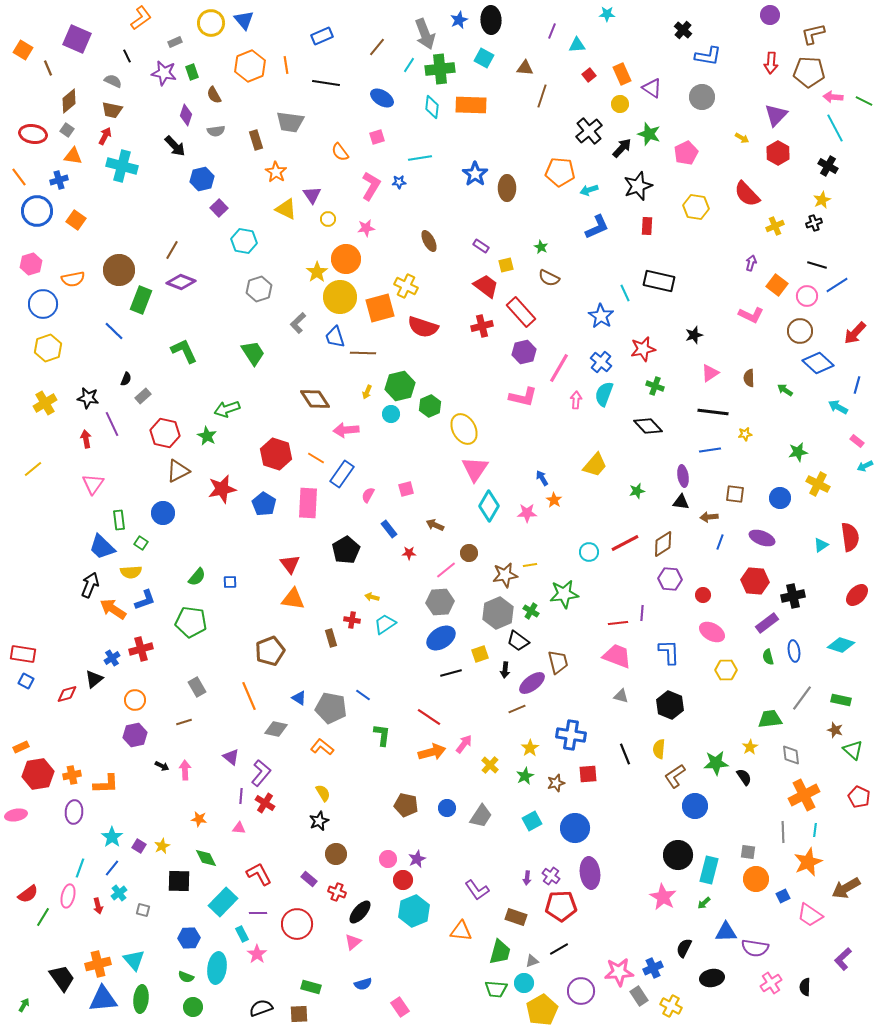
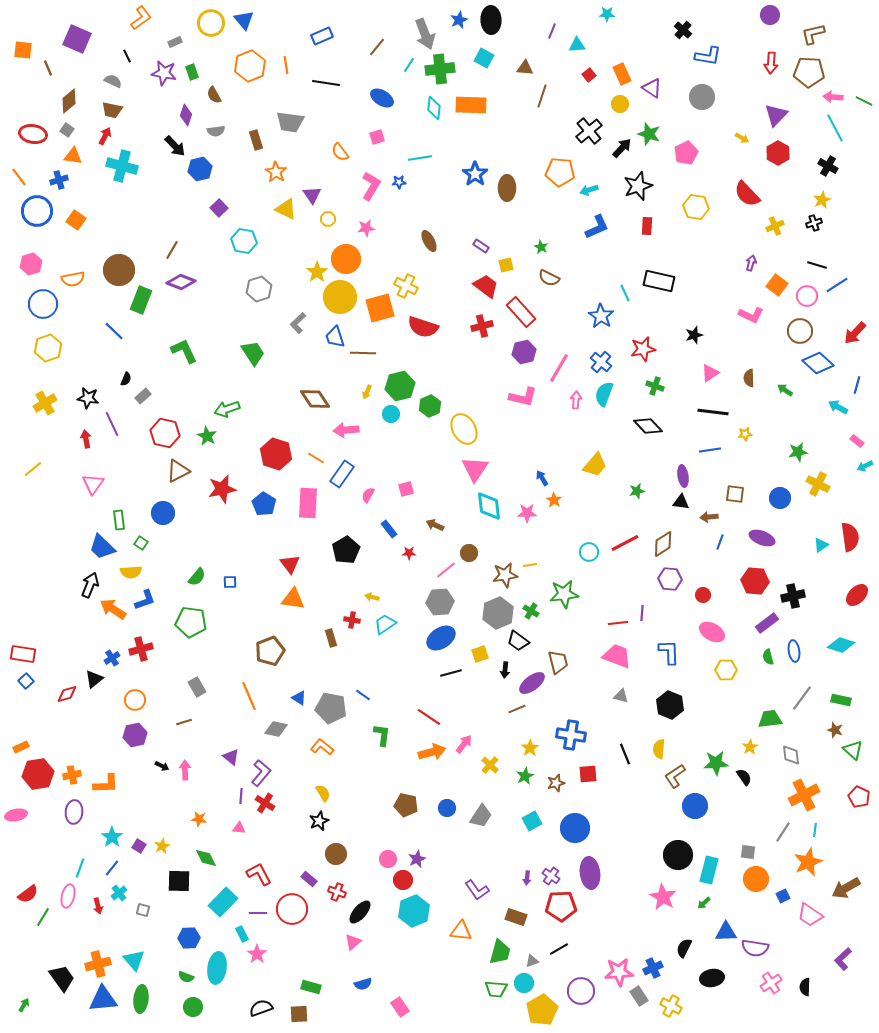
orange square at (23, 50): rotated 24 degrees counterclockwise
cyan diamond at (432, 107): moved 2 px right, 1 px down
blue hexagon at (202, 179): moved 2 px left, 10 px up
cyan diamond at (489, 506): rotated 36 degrees counterclockwise
blue square at (26, 681): rotated 21 degrees clockwise
gray line at (783, 832): rotated 35 degrees clockwise
red circle at (297, 924): moved 5 px left, 15 px up
